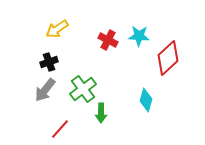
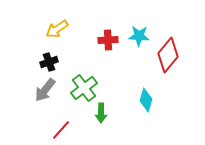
red cross: rotated 30 degrees counterclockwise
red diamond: moved 3 px up; rotated 8 degrees counterclockwise
green cross: moved 1 px right, 1 px up
red line: moved 1 px right, 1 px down
